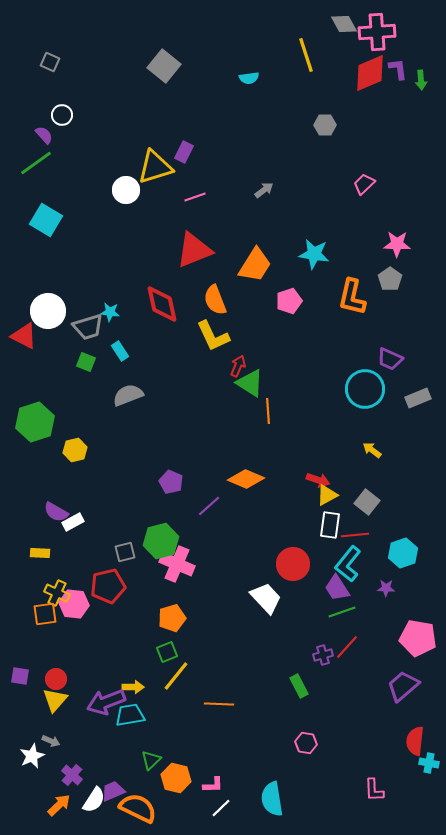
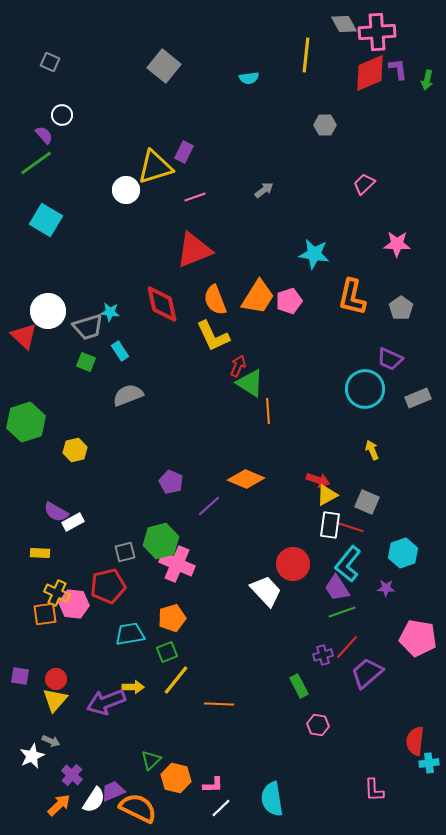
yellow line at (306, 55): rotated 24 degrees clockwise
green arrow at (421, 80): moved 6 px right; rotated 18 degrees clockwise
orange trapezoid at (255, 265): moved 3 px right, 32 px down
gray pentagon at (390, 279): moved 11 px right, 29 px down
red triangle at (24, 336): rotated 16 degrees clockwise
green hexagon at (35, 422): moved 9 px left
yellow arrow at (372, 450): rotated 30 degrees clockwise
gray square at (367, 502): rotated 15 degrees counterclockwise
red line at (355, 535): moved 5 px left, 8 px up; rotated 24 degrees clockwise
white trapezoid at (266, 598): moved 7 px up
yellow line at (176, 676): moved 4 px down
purple trapezoid at (403, 686): moved 36 px left, 13 px up
cyan trapezoid at (130, 715): moved 81 px up
pink hexagon at (306, 743): moved 12 px right, 18 px up
cyan cross at (429, 763): rotated 18 degrees counterclockwise
